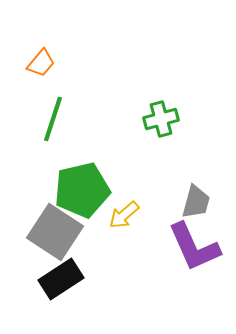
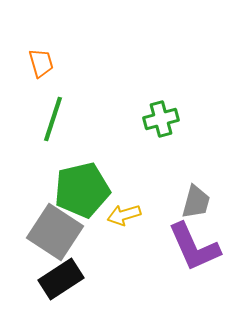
orange trapezoid: rotated 56 degrees counterclockwise
yellow arrow: rotated 24 degrees clockwise
